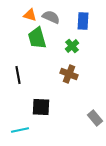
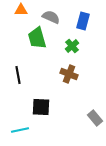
orange triangle: moved 9 px left, 5 px up; rotated 16 degrees counterclockwise
blue rectangle: rotated 12 degrees clockwise
